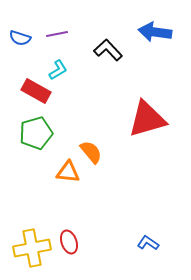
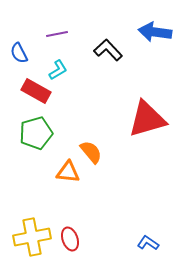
blue semicircle: moved 1 px left, 15 px down; rotated 45 degrees clockwise
red ellipse: moved 1 px right, 3 px up
yellow cross: moved 11 px up
